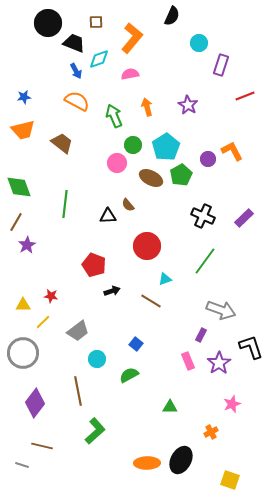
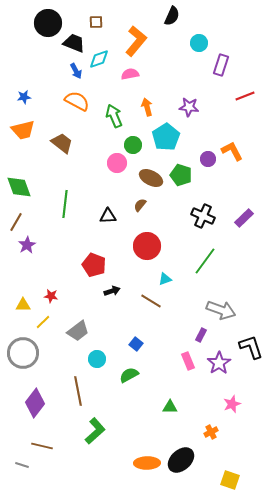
orange L-shape at (132, 38): moved 4 px right, 3 px down
purple star at (188, 105): moved 1 px right, 2 px down; rotated 24 degrees counterclockwise
cyan pentagon at (166, 147): moved 10 px up
green pentagon at (181, 175): rotated 25 degrees counterclockwise
brown semicircle at (128, 205): moved 12 px right; rotated 80 degrees clockwise
black ellipse at (181, 460): rotated 20 degrees clockwise
